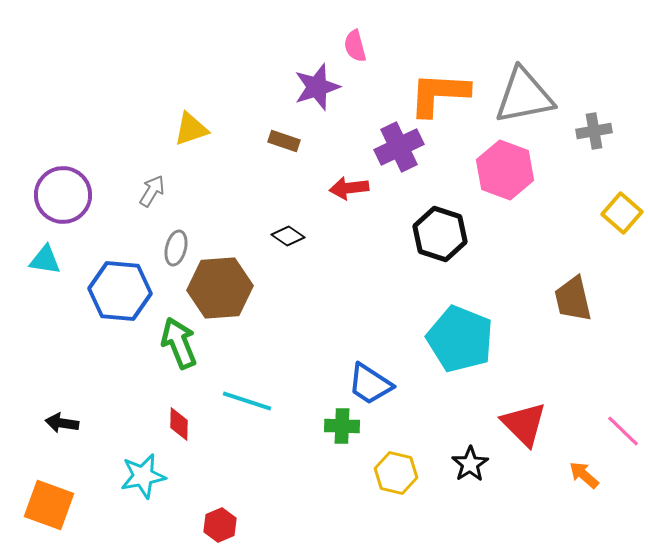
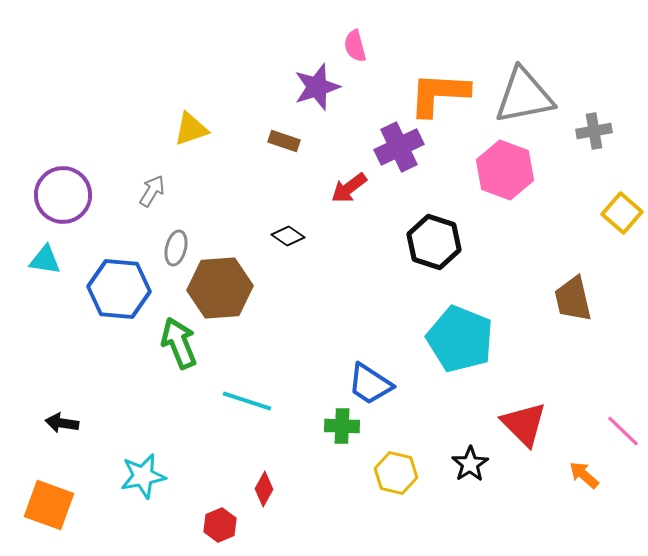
red arrow: rotated 30 degrees counterclockwise
black hexagon: moved 6 px left, 8 px down
blue hexagon: moved 1 px left, 2 px up
red diamond: moved 85 px right, 65 px down; rotated 28 degrees clockwise
